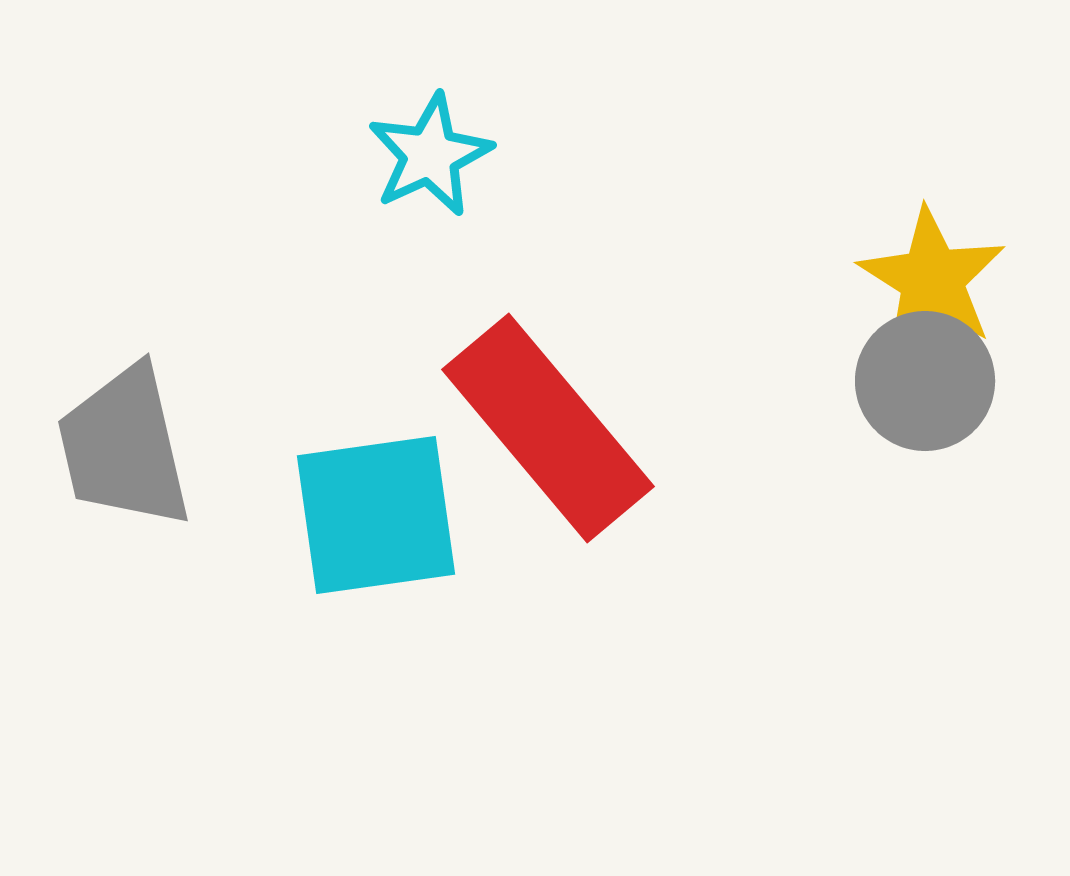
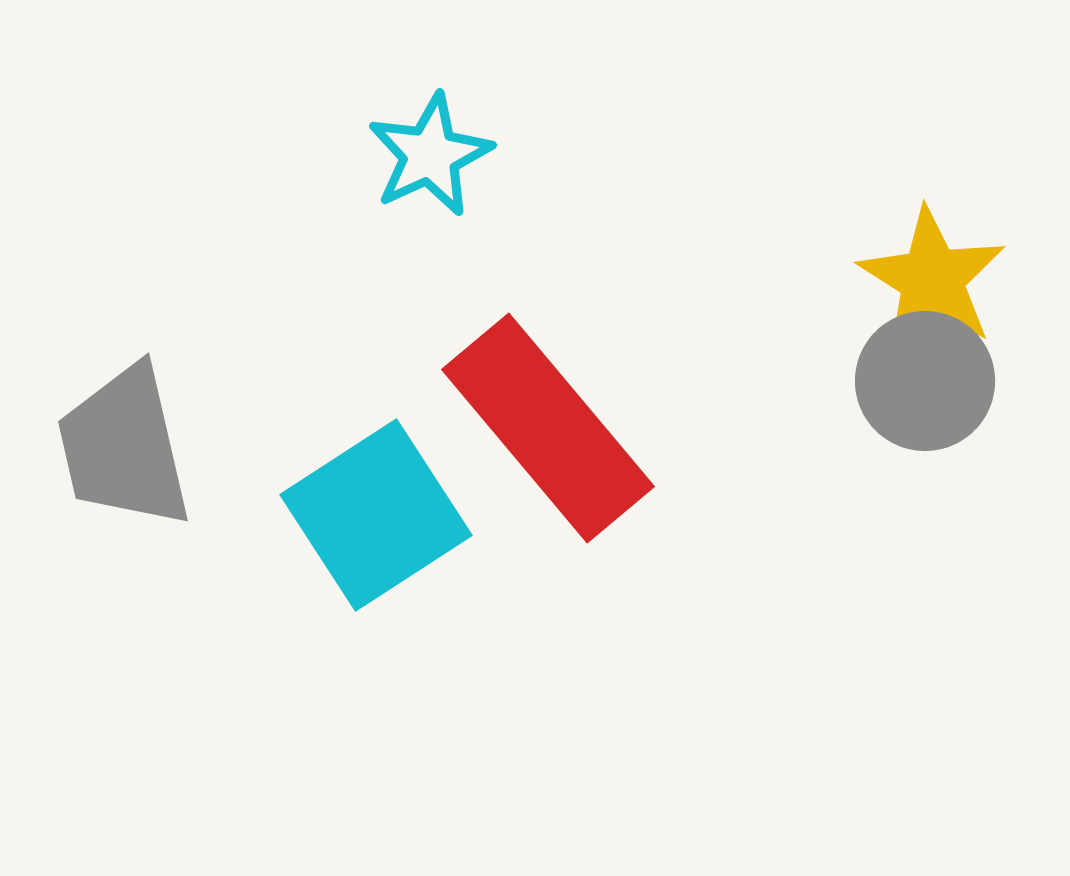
cyan square: rotated 25 degrees counterclockwise
